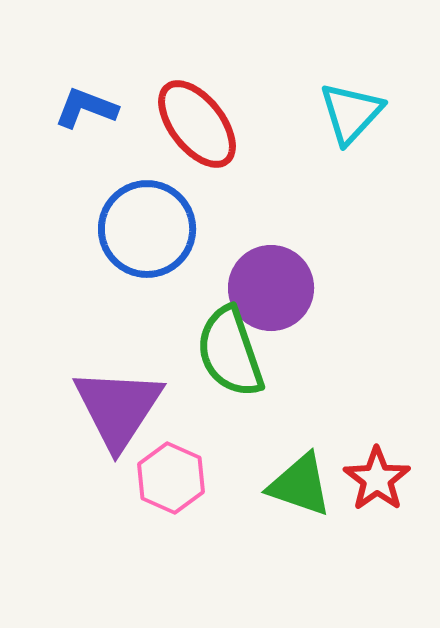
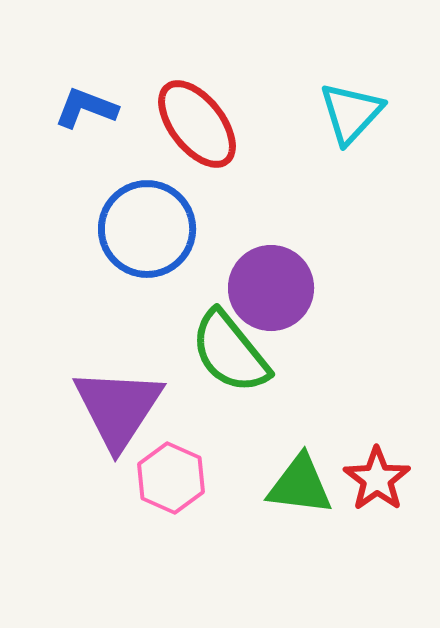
green semicircle: rotated 20 degrees counterclockwise
green triangle: rotated 12 degrees counterclockwise
